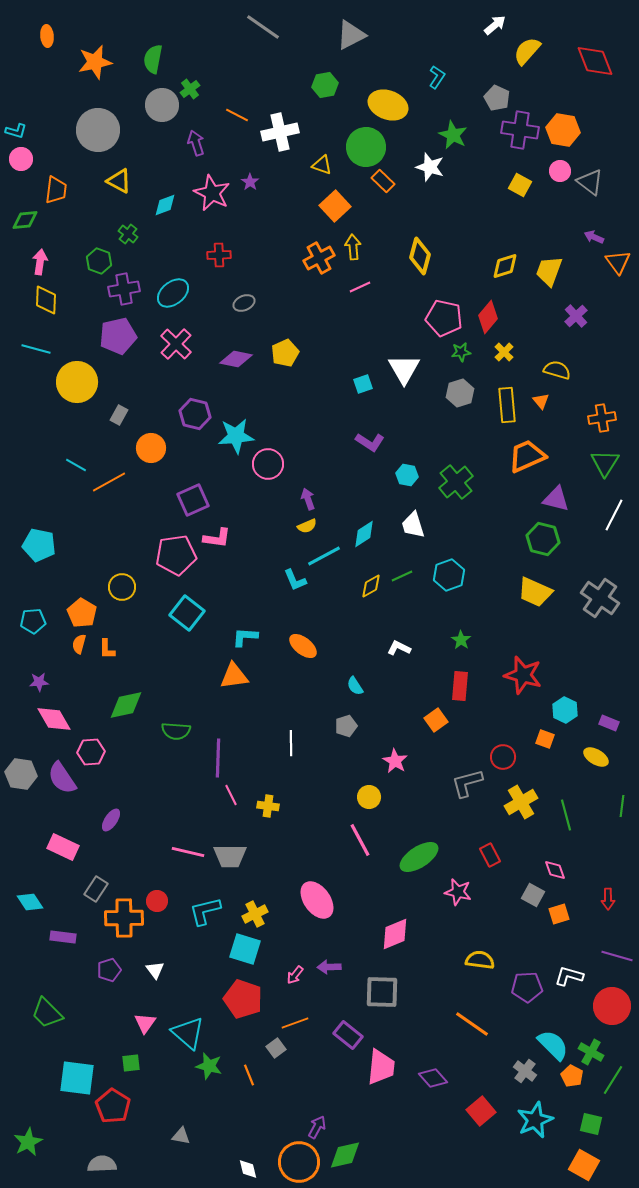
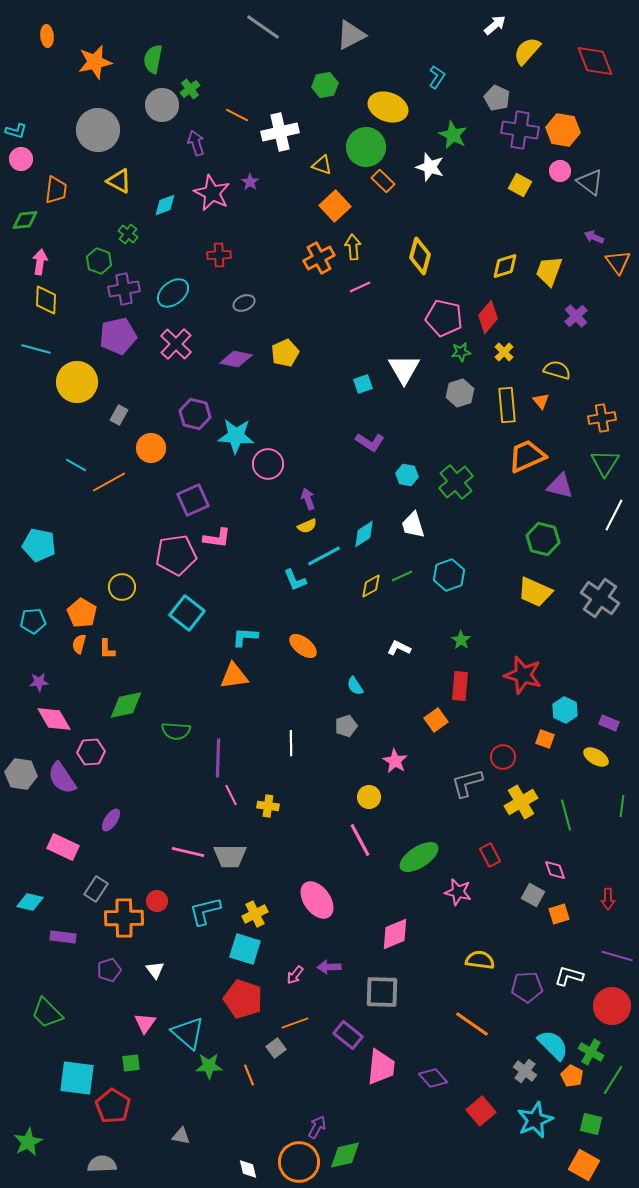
yellow ellipse at (388, 105): moved 2 px down
cyan star at (236, 436): rotated 9 degrees clockwise
purple triangle at (556, 499): moved 4 px right, 13 px up
cyan diamond at (30, 902): rotated 44 degrees counterclockwise
green star at (209, 1066): rotated 16 degrees counterclockwise
